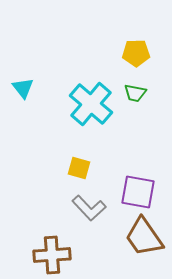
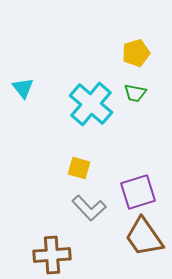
yellow pentagon: rotated 16 degrees counterclockwise
purple square: rotated 27 degrees counterclockwise
